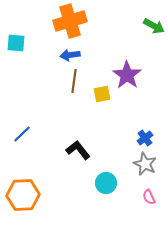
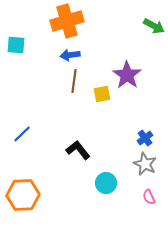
orange cross: moved 3 px left
cyan square: moved 2 px down
